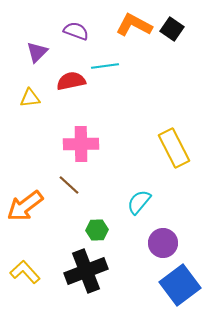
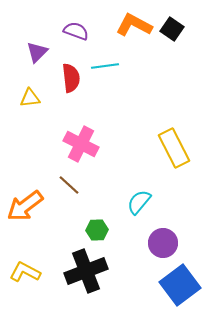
red semicircle: moved 3 px up; rotated 96 degrees clockwise
pink cross: rotated 28 degrees clockwise
yellow L-shape: rotated 20 degrees counterclockwise
